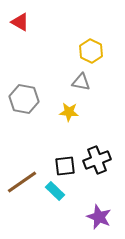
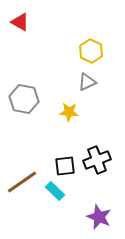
gray triangle: moved 6 px right; rotated 36 degrees counterclockwise
